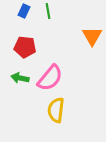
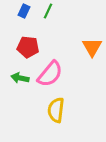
green line: rotated 35 degrees clockwise
orange triangle: moved 11 px down
red pentagon: moved 3 px right
pink semicircle: moved 4 px up
